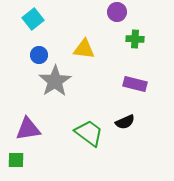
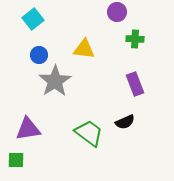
purple rectangle: rotated 55 degrees clockwise
